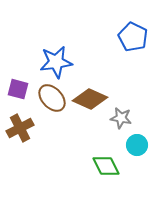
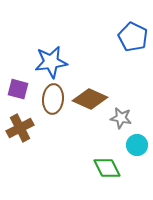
blue star: moved 5 px left
brown ellipse: moved 1 px right, 1 px down; rotated 48 degrees clockwise
green diamond: moved 1 px right, 2 px down
